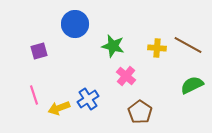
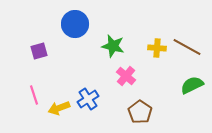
brown line: moved 1 px left, 2 px down
